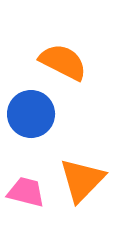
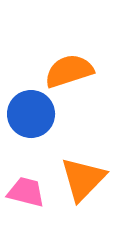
orange semicircle: moved 6 px right, 9 px down; rotated 45 degrees counterclockwise
orange triangle: moved 1 px right, 1 px up
